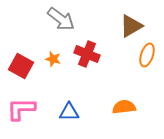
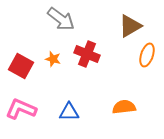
brown triangle: moved 1 px left
pink L-shape: rotated 24 degrees clockwise
